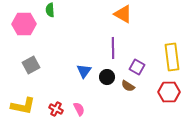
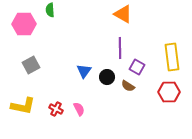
purple line: moved 7 px right
